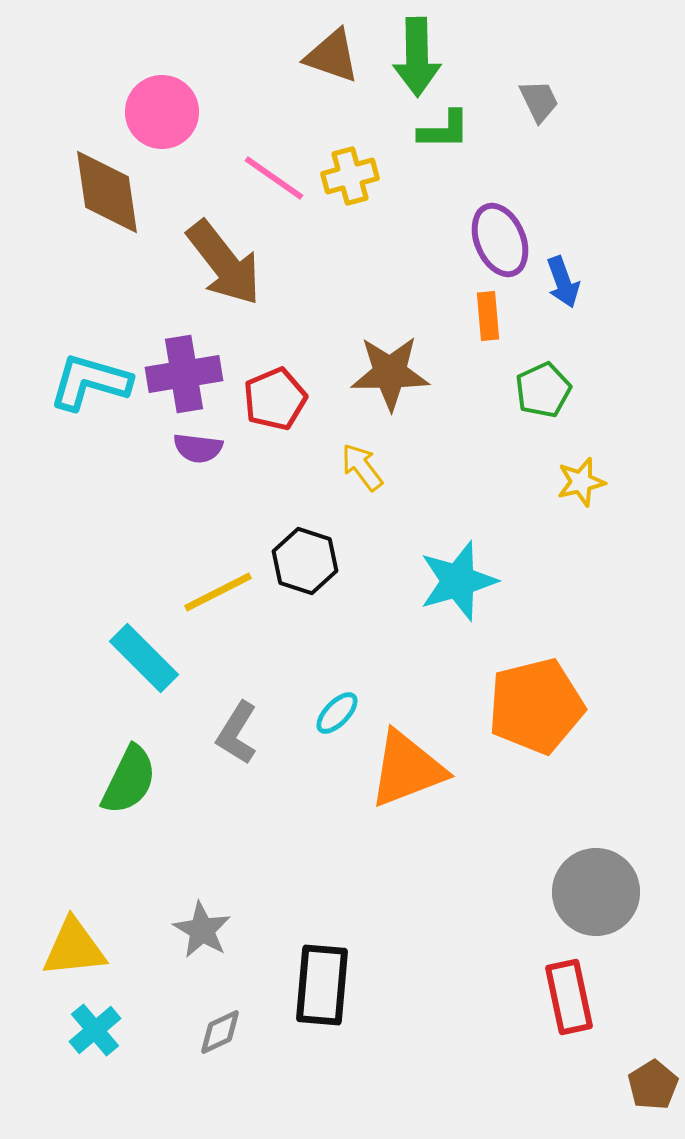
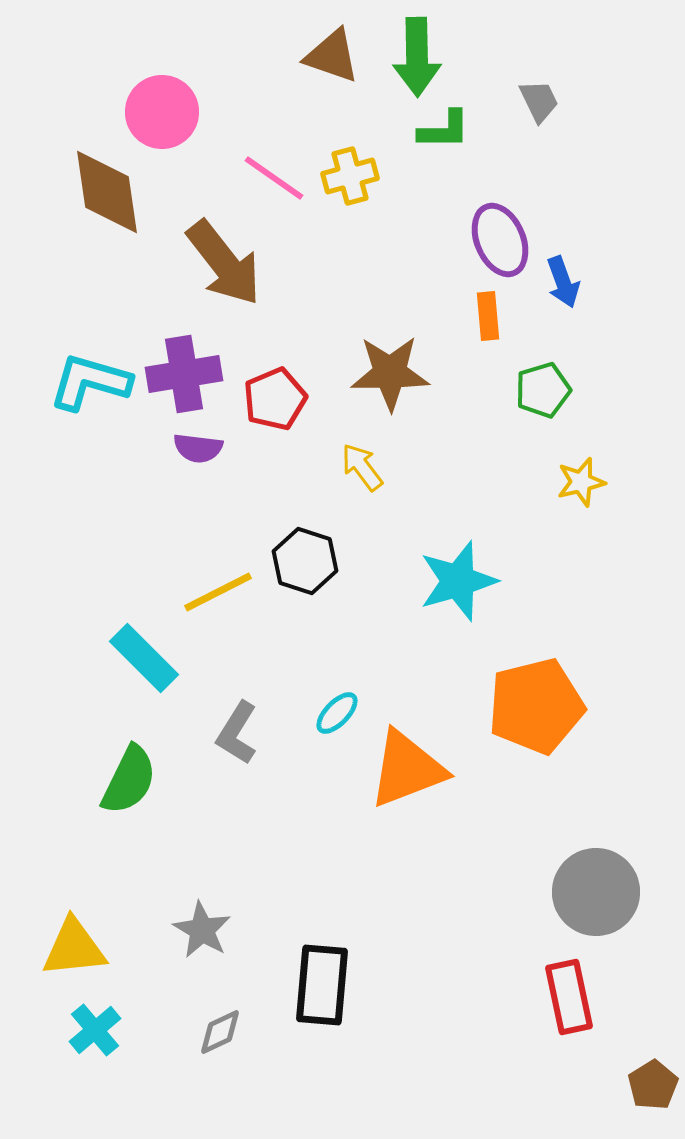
green pentagon: rotated 8 degrees clockwise
